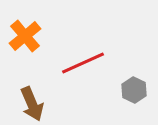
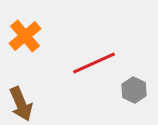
red line: moved 11 px right
brown arrow: moved 11 px left
